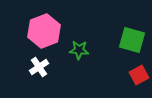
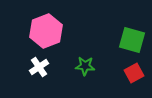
pink hexagon: moved 2 px right
green star: moved 6 px right, 16 px down
red square: moved 5 px left, 2 px up
